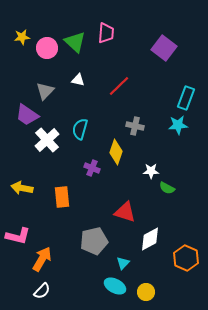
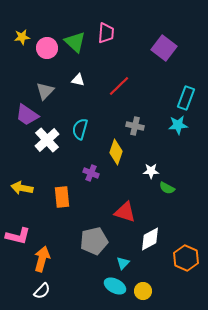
purple cross: moved 1 px left, 5 px down
orange arrow: rotated 15 degrees counterclockwise
yellow circle: moved 3 px left, 1 px up
